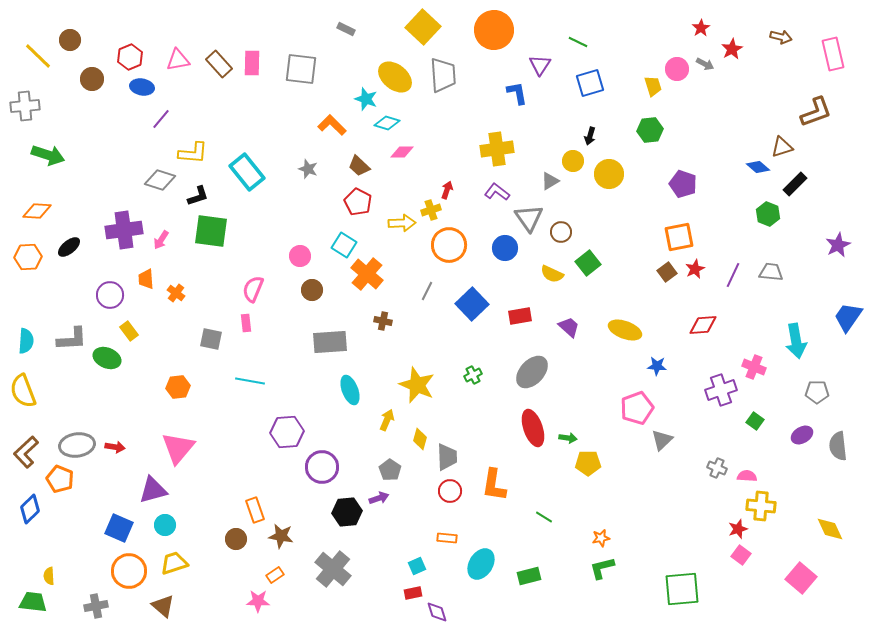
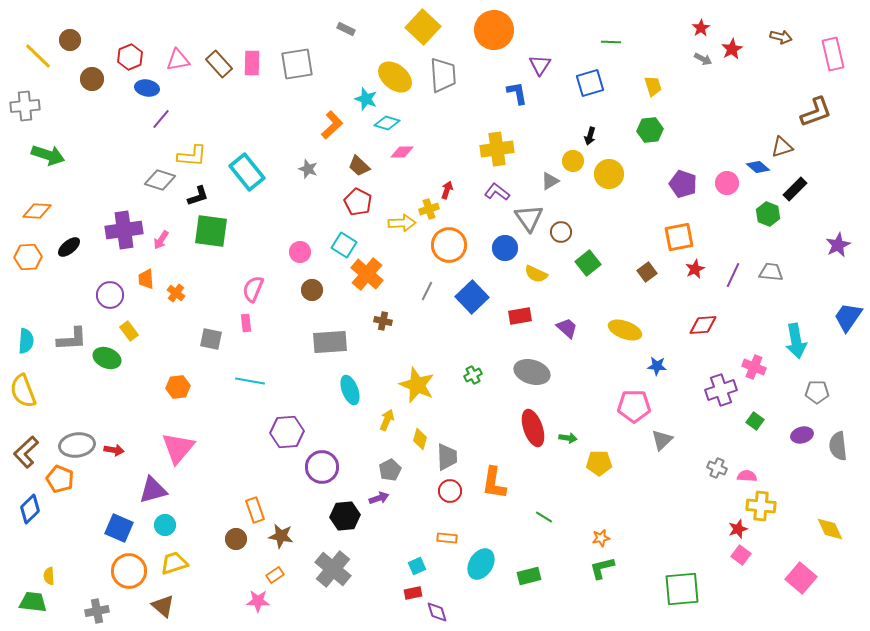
green line at (578, 42): moved 33 px right; rotated 24 degrees counterclockwise
gray arrow at (705, 64): moved 2 px left, 5 px up
gray square at (301, 69): moved 4 px left, 5 px up; rotated 16 degrees counterclockwise
pink circle at (677, 69): moved 50 px right, 114 px down
blue ellipse at (142, 87): moved 5 px right, 1 px down
orange L-shape at (332, 125): rotated 92 degrees clockwise
yellow L-shape at (193, 153): moved 1 px left, 3 px down
black rectangle at (795, 184): moved 5 px down
yellow cross at (431, 210): moved 2 px left, 1 px up
pink circle at (300, 256): moved 4 px up
brown square at (667, 272): moved 20 px left
yellow semicircle at (552, 274): moved 16 px left
blue square at (472, 304): moved 7 px up
purple trapezoid at (569, 327): moved 2 px left, 1 px down
gray ellipse at (532, 372): rotated 64 degrees clockwise
pink pentagon at (637, 408): moved 3 px left, 2 px up; rotated 20 degrees clockwise
purple ellipse at (802, 435): rotated 15 degrees clockwise
red arrow at (115, 447): moved 1 px left, 3 px down
yellow pentagon at (588, 463): moved 11 px right
gray pentagon at (390, 470): rotated 10 degrees clockwise
orange L-shape at (494, 485): moved 2 px up
black hexagon at (347, 512): moved 2 px left, 4 px down
gray cross at (96, 606): moved 1 px right, 5 px down
